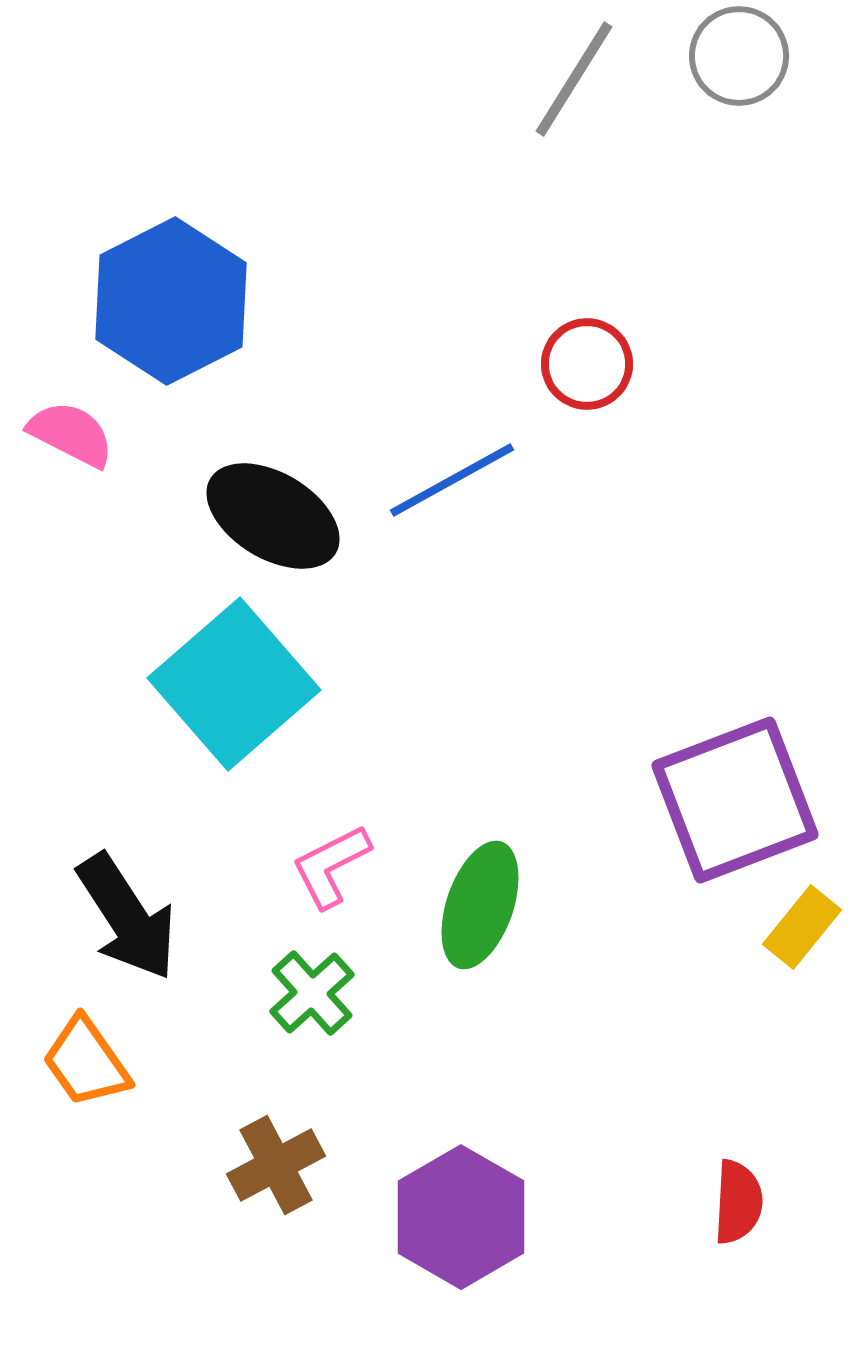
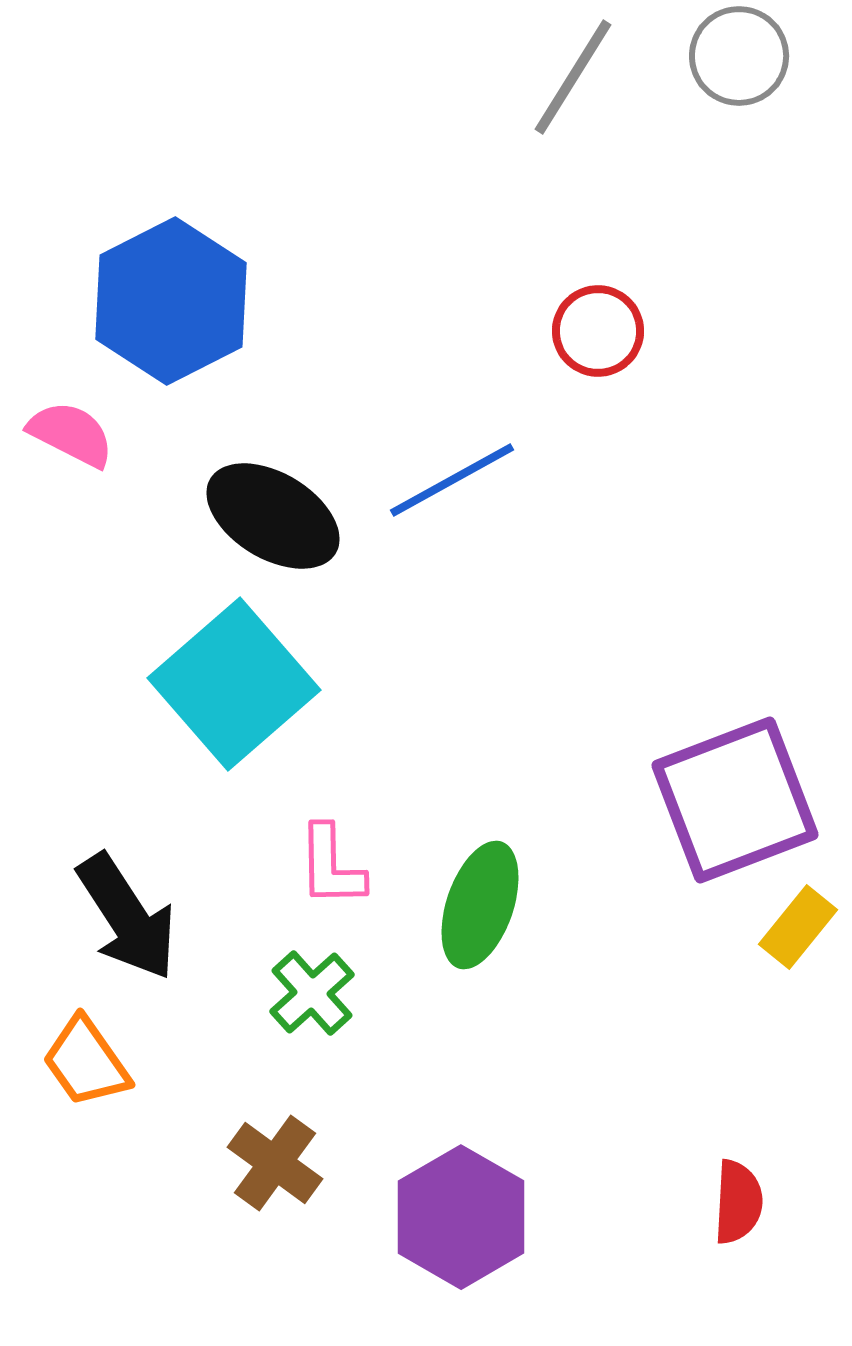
gray line: moved 1 px left, 2 px up
red circle: moved 11 px right, 33 px up
pink L-shape: rotated 64 degrees counterclockwise
yellow rectangle: moved 4 px left
brown cross: moved 1 px left, 2 px up; rotated 26 degrees counterclockwise
